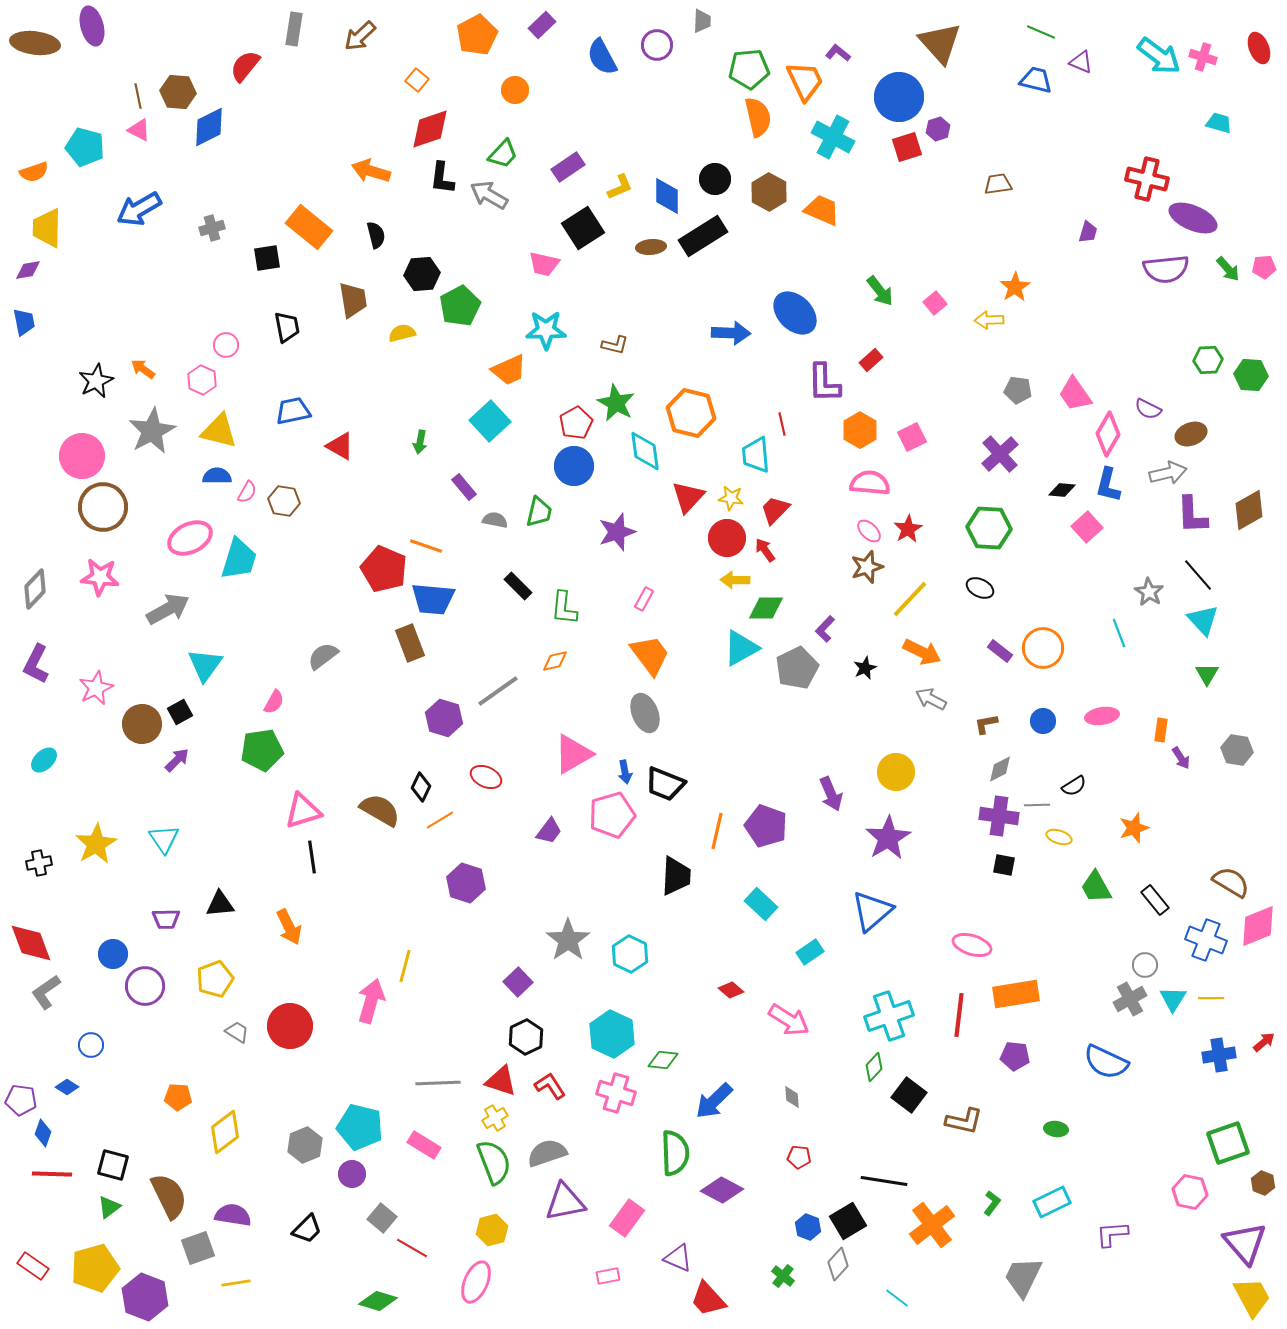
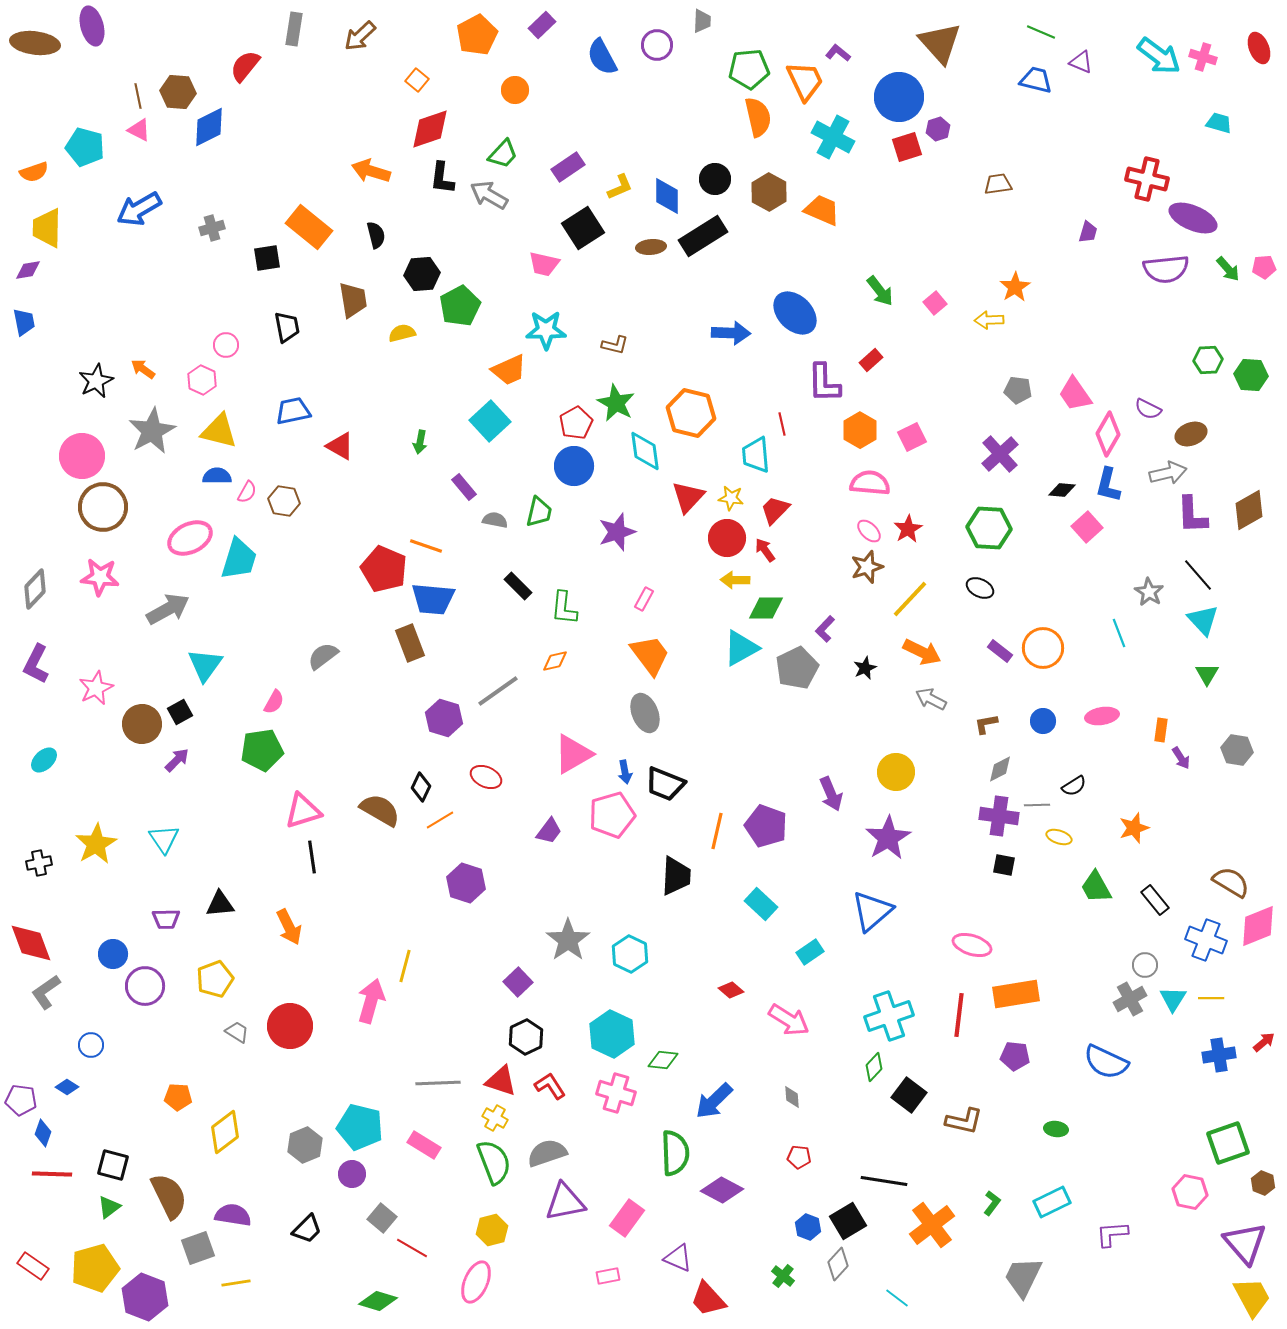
yellow cross at (495, 1118): rotated 30 degrees counterclockwise
